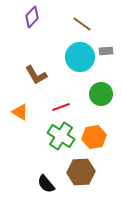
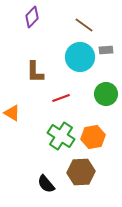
brown line: moved 2 px right, 1 px down
gray rectangle: moved 1 px up
brown L-shape: moved 1 px left, 3 px up; rotated 30 degrees clockwise
green circle: moved 5 px right
red line: moved 9 px up
orange triangle: moved 8 px left, 1 px down
orange hexagon: moved 1 px left
